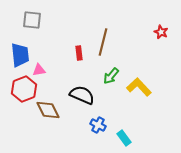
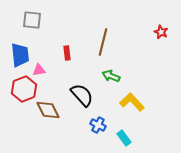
red rectangle: moved 12 px left
green arrow: rotated 72 degrees clockwise
yellow L-shape: moved 7 px left, 15 px down
black semicircle: rotated 25 degrees clockwise
